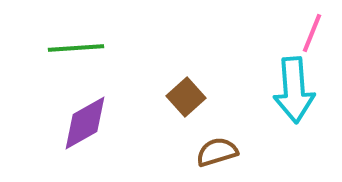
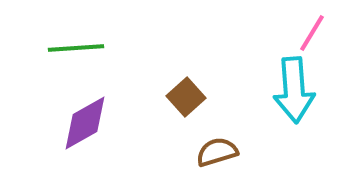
pink line: rotated 9 degrees clockwise
